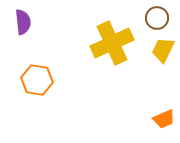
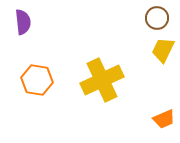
yellow cross: moved 10 px left, 37 px down
